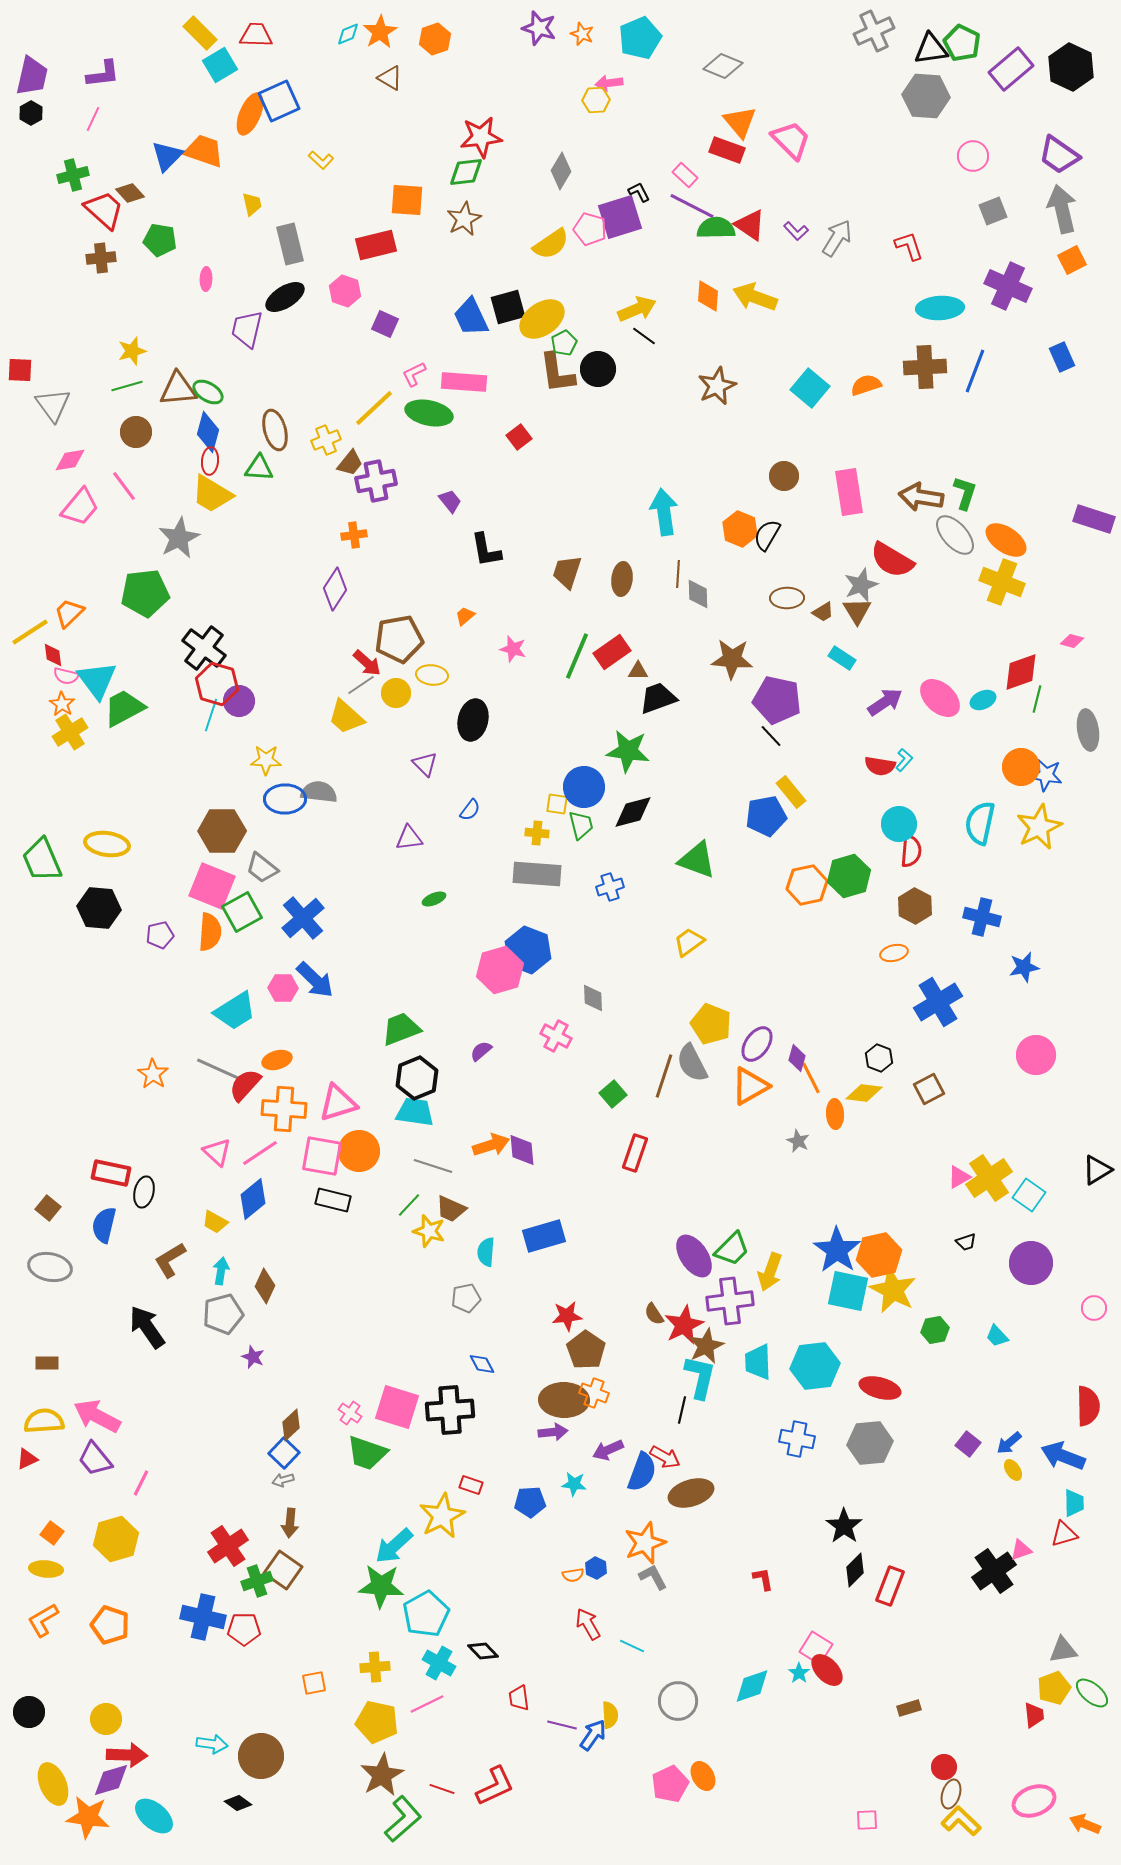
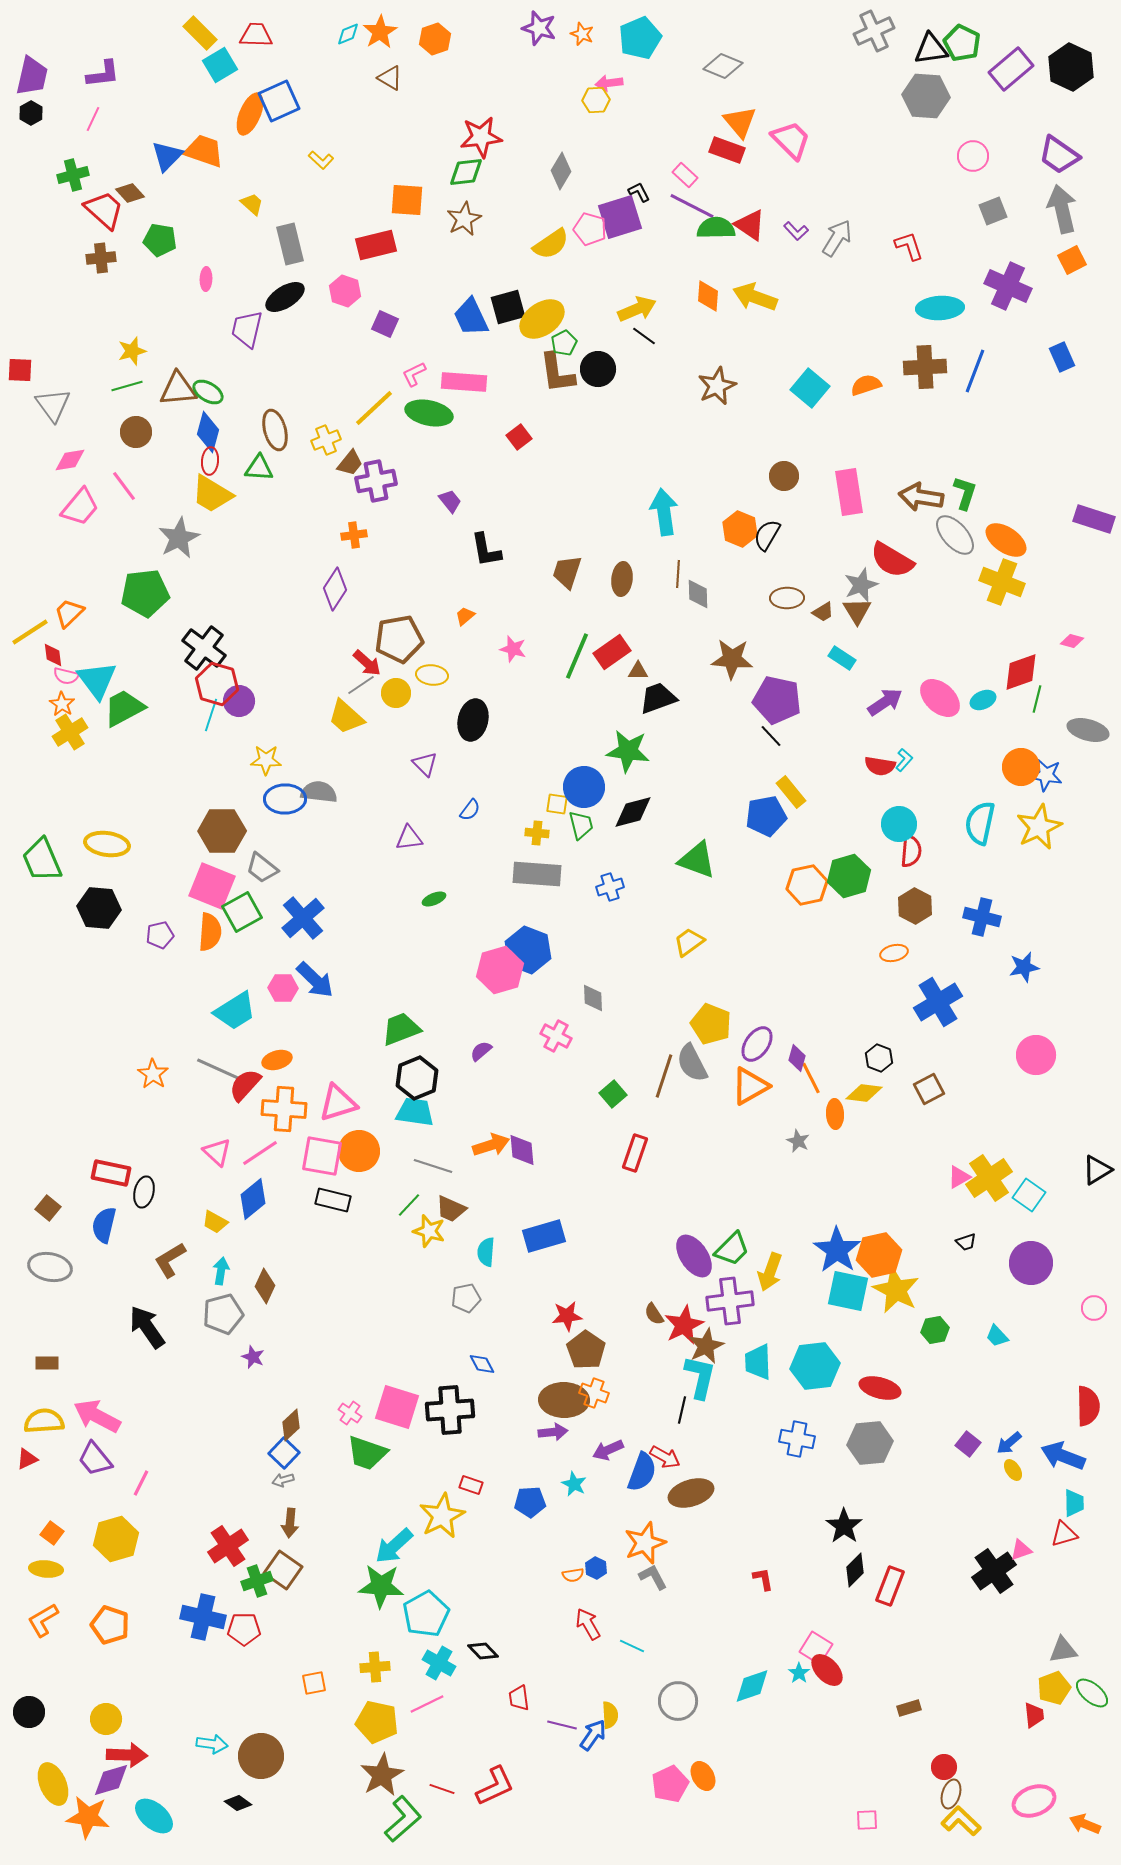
yellow trapezoid at (252, 204): rotated 35 degrees counterclockwise
gray ellipse at (1088, 730): rotated 66 degrees counterclockwise
yellow star at (893, 1290): moved 3 px right
cyan star at (574, 1484): rotated 20 degrees clockwise
